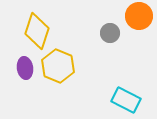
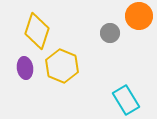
yellow hexagon: moved 4 px right
cyan rectangle: rotated 32 degrees clockwise
